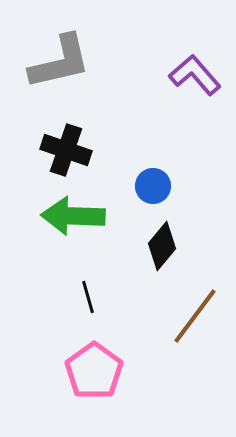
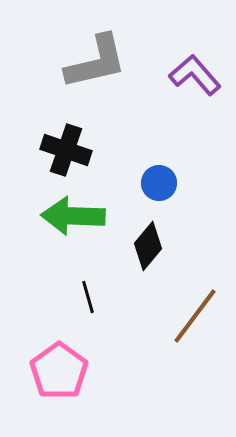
gray L-shape: moved 36 px right
blue circle: moved 6 px right, 3 px up
black diamond: moved 14 px left
pink pentagon: moved 35 px left
